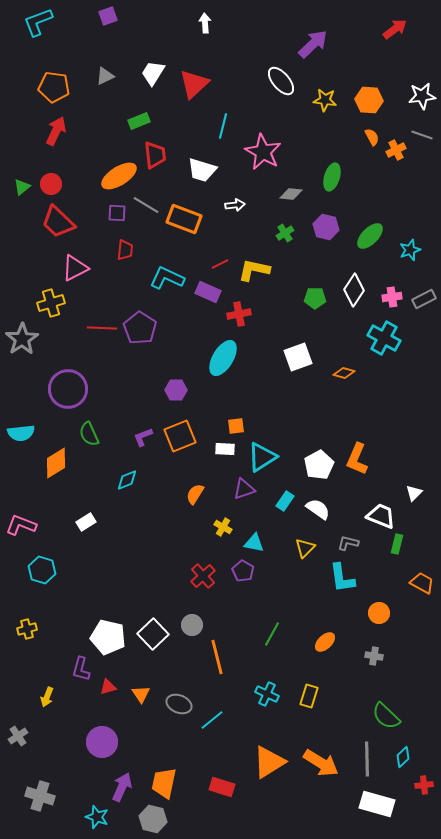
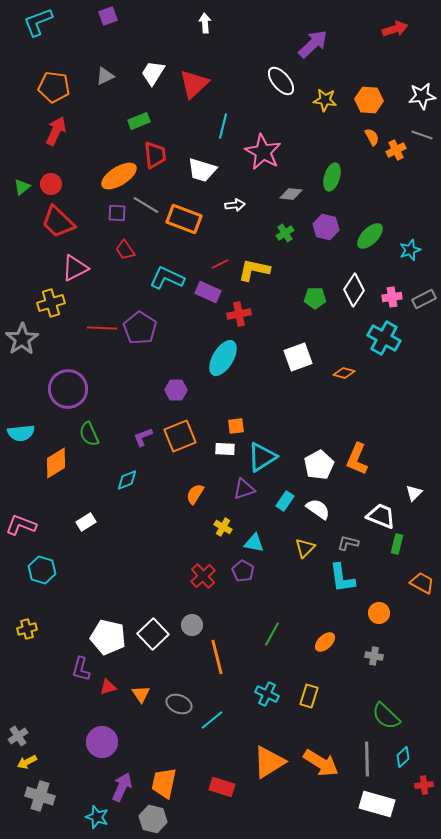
red arrow at (395, 29): rotated 20 degrees clockwise
red trapezoid at (125, 250): rotated 140 degrees clockwise
yellow arrow at (47, 697): moved 20 px left, 65 px down; rotated 42 degrees clockwise
